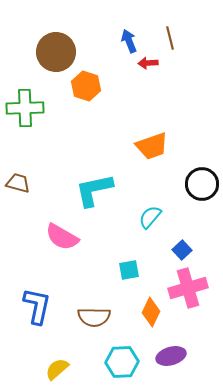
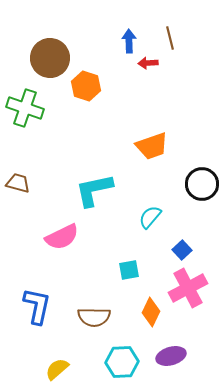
blue arrow: rotated 20 degrees clockwise
brown circle: moved 6 px left, 6 px down
green cross: rotated 21 degrees clockwise
pink semicircle: rotated 56 degrees counterclockwise
pink cross: rotated 12 degrees counterclockwise
